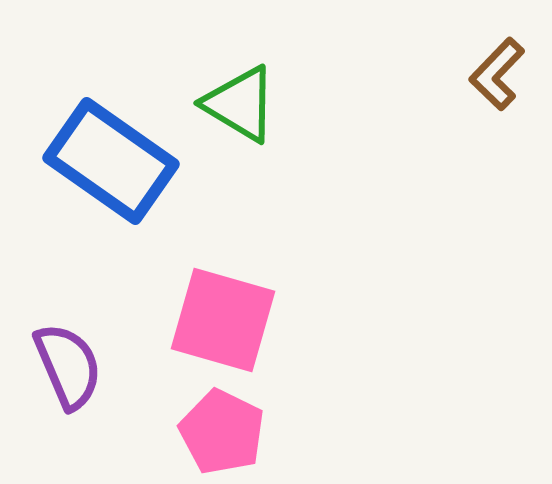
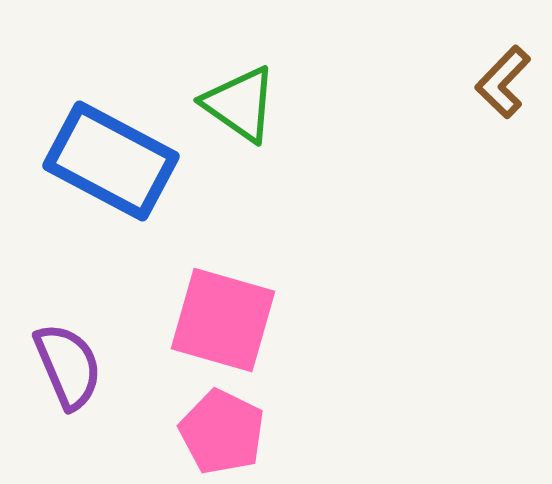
brown L-shape: moved 6 px right, 8 px down
green triangle: rotated 4 degrees clockwise
blue rectangle: rotated 7 degrees counterclockwise
